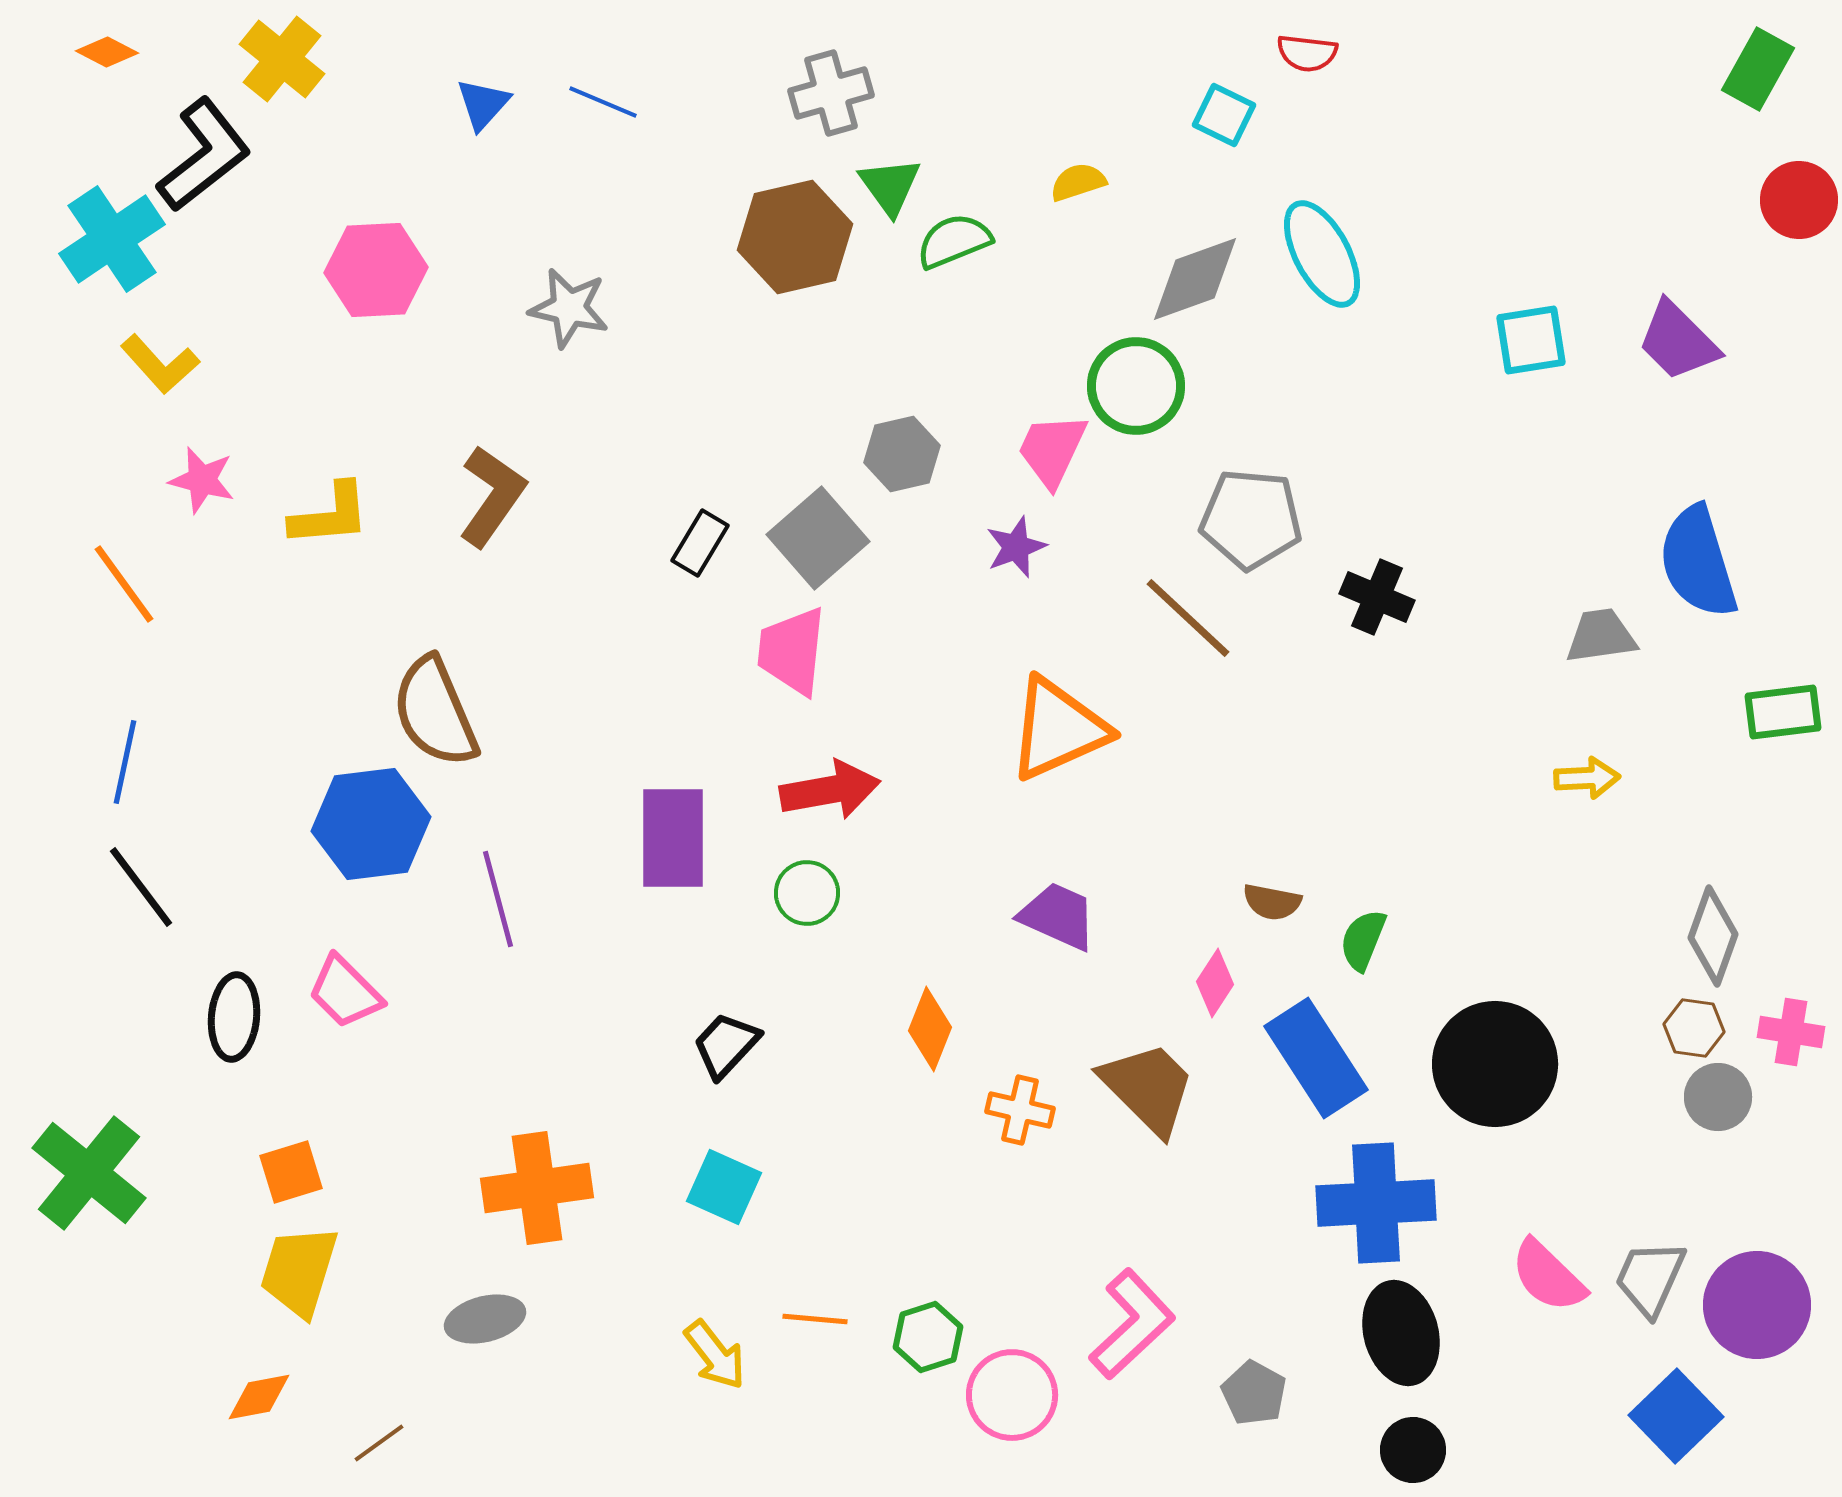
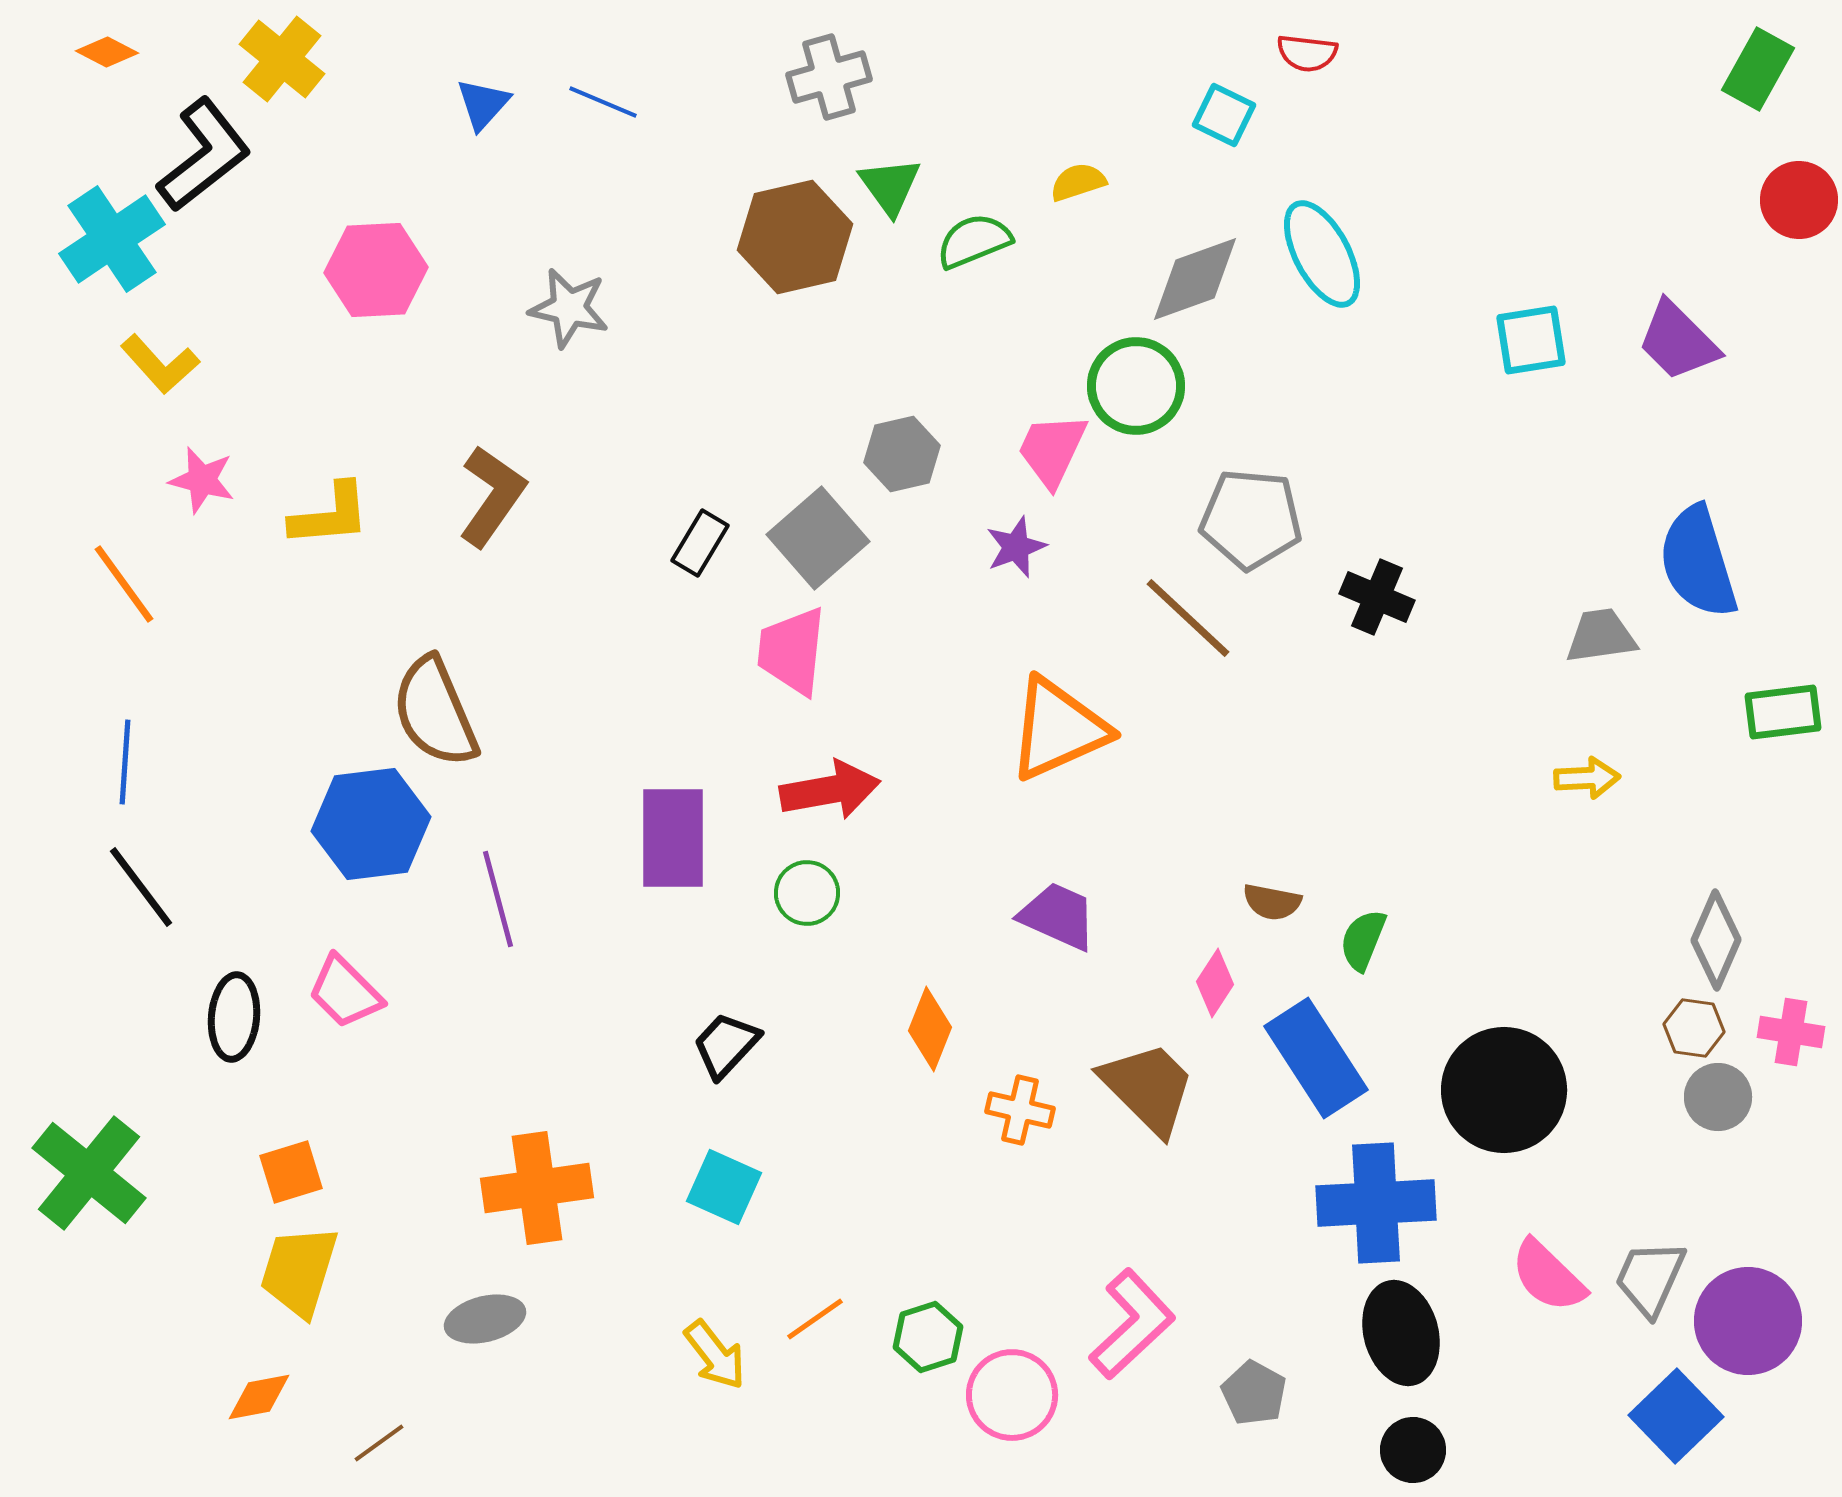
gray cross at (831, 93): moved 2 px left, 16 px up
green semicircle at (954, 241): moved 20 px right
blue line at (125, 762): rotated 8 degrees counterclockwise
gray diamond at (1713, 936): moved 3 px right, 4 px down; rotated 4 degrees clockwise
black circle at (1495, 1064): moved 9 px right, 26 px down
purple circle at (1757, 1305): moved 9 px left, 16 px down
orange line at (815, 1319): rotated 40 degrees counterclockwise
